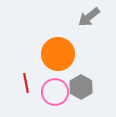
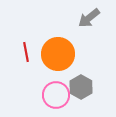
gray arrow: moved 1 px down
red line: moved 31 px up
pink circle: moved 1 px right, 3 px down
